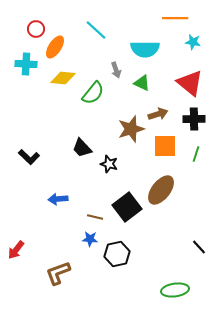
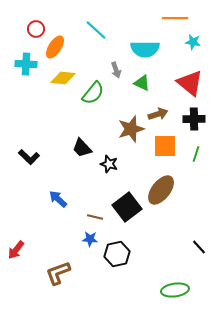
blue arrow: rotated 48 degrees clockwise
